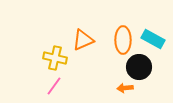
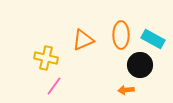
orange ellipse: moved 2 px left, 5 px up
yellow cross: moved 9 px left
black circle: moved 1 px right, 2 px up
orange arrow: moved 1 px right, 2 px down
